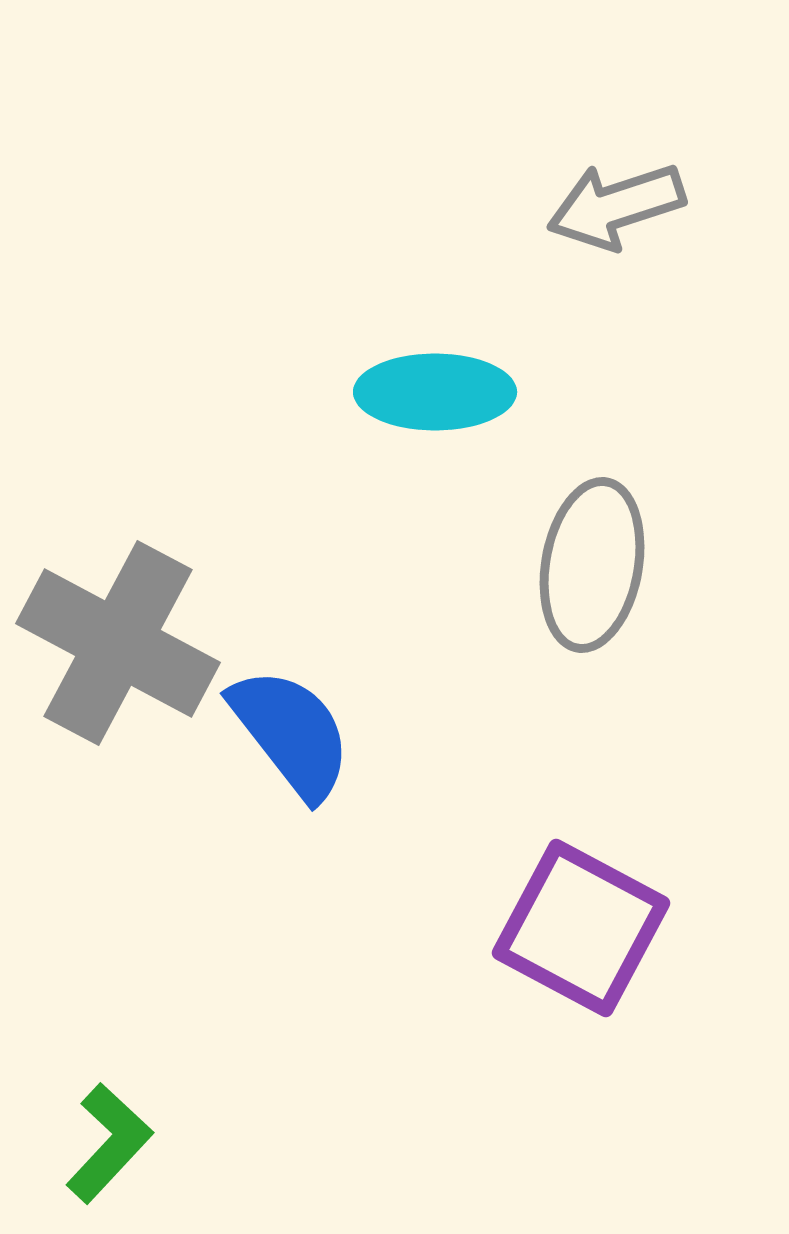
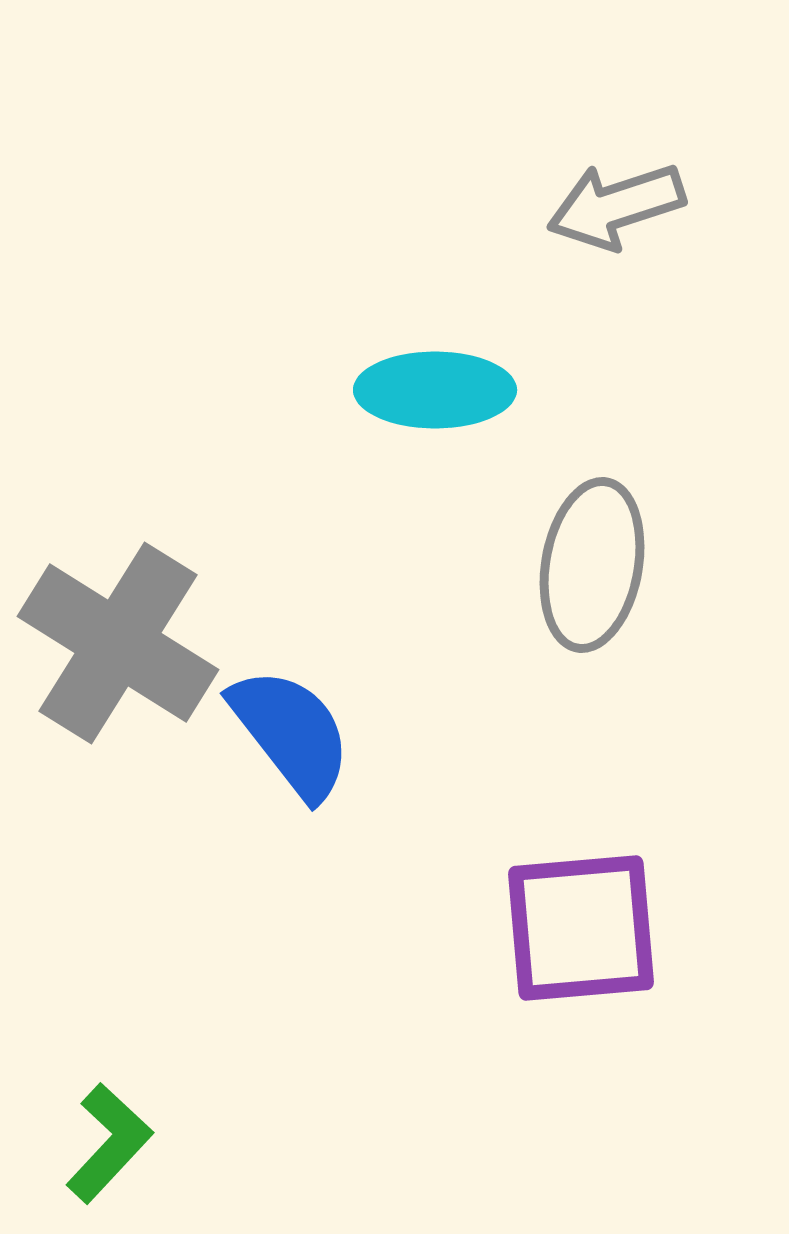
cyan ellipse: moved 2 px up
gray cross: rotated 4 degrees clockwise
purple square: rotated 33 degrees counterclockwise
